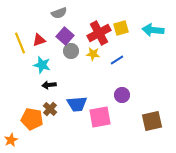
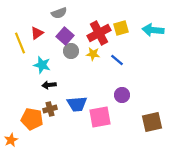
red triangle: moved 2 px left, 7 px up; rotated 16 degrees counterclockwise
blue line: rotated 72 degrees clockwise
brown cross: rotated 32 degrees clockwise
brown square: moved 1 px down
